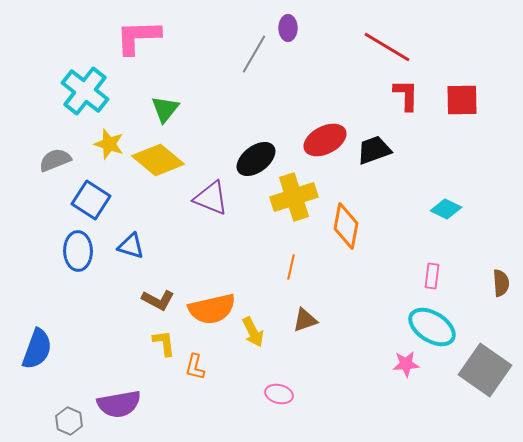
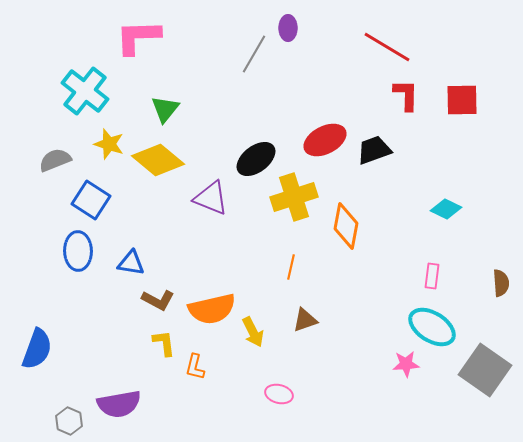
blue triangle: moved 17 px down; rotated 8 degrees counterclockwise
